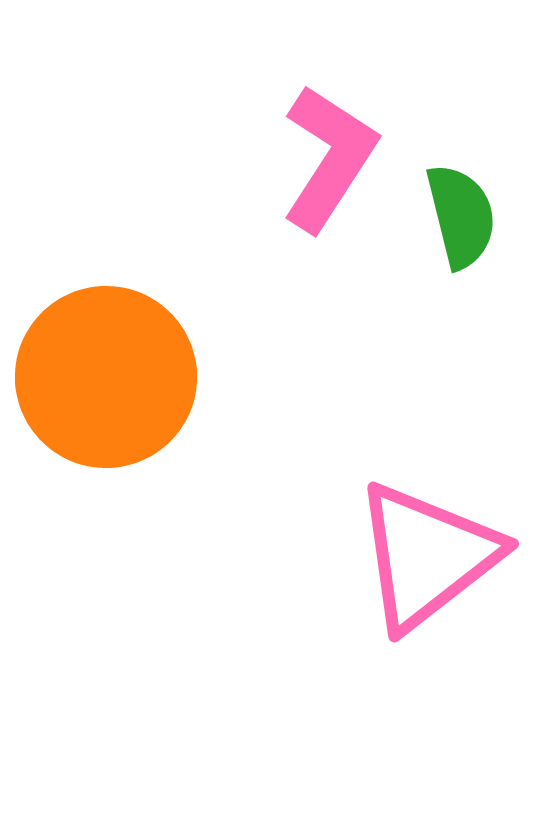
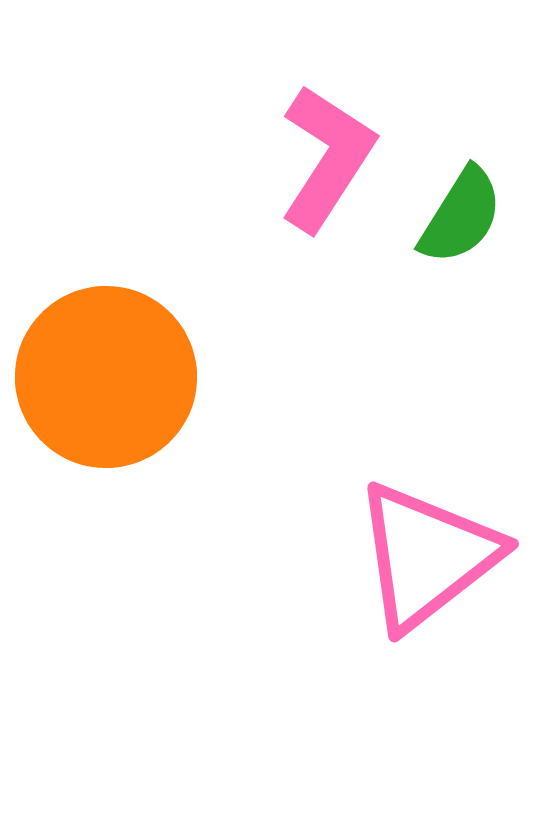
pink L-shape: moved 2 px left
green semicircle: rotated 46 degrees clockwise
